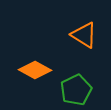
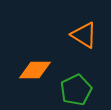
orange diamond: rotated 28 degrees counterclockwise
